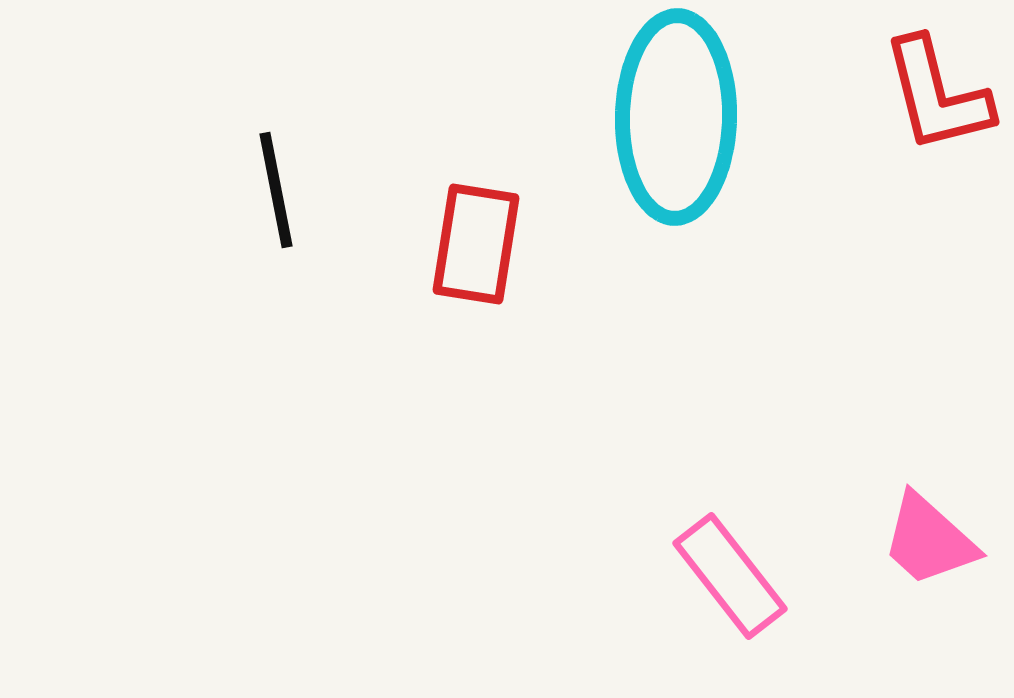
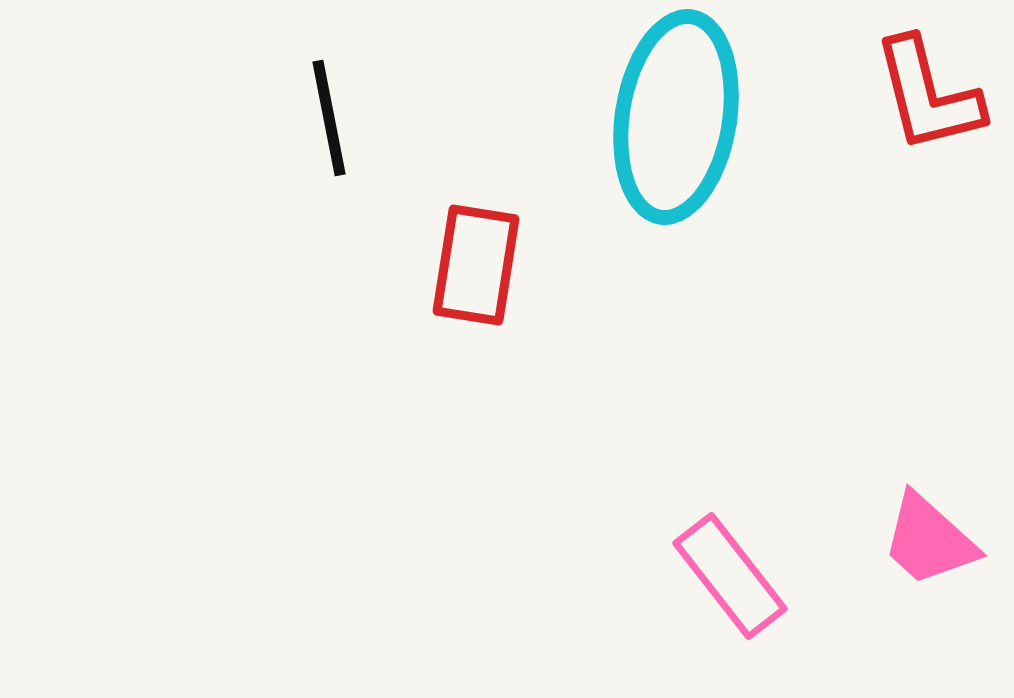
red L-shape: moved 9 px left
cyan ellipse: rotated 8 degrees clockwise
black line: moved 53 px right, 72 px up
red rectangle: moved 21 px down
